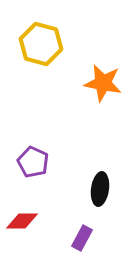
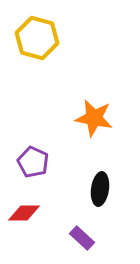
yellow hexagon: moved 4 px left, 6 px up
orange star: moved 9 px left, 35 px down
red diamond: moved 2 px right, 8 px up
purple rectangle: rotated 75 degrees counterclockwise
